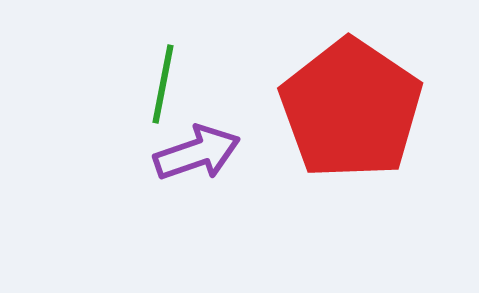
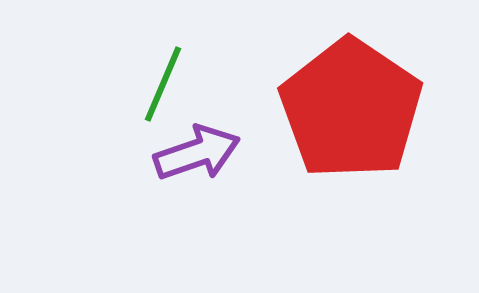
green line: rotated 12 degrees clockwise
